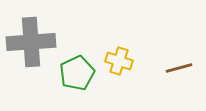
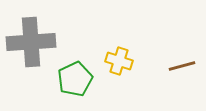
brown line: moved 3 px right, 2 px up
green pentagon: moved 2 px left, 6 px down
